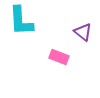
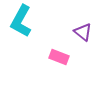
cyan L-shape: rotated 32 degrees clockwise
